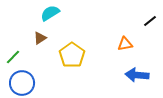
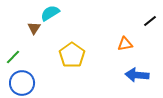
brown triangle: moved 6 px left, 10 px up; rotated 24 degrees counterclockwise
